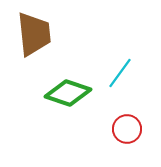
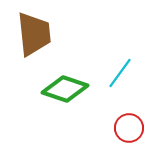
green diamond: moved 3 px left, 4 px up
red circle: moved 2 px right, 1 px up
